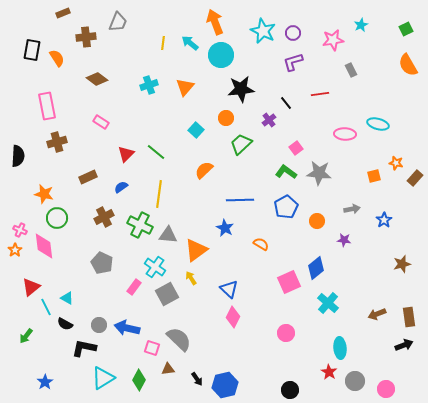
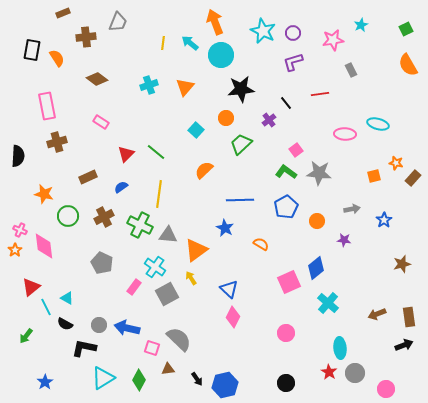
pink square at (296, 148): moved 2 px down
brown rectangle at (415, 178): moved 2 px left
green circle at (57, 218): moved 11 px right, 2 px up
gray circle at (355, 381): moved 8 px up
black circle at (290, 390): moved 4 px left, 7 px up
